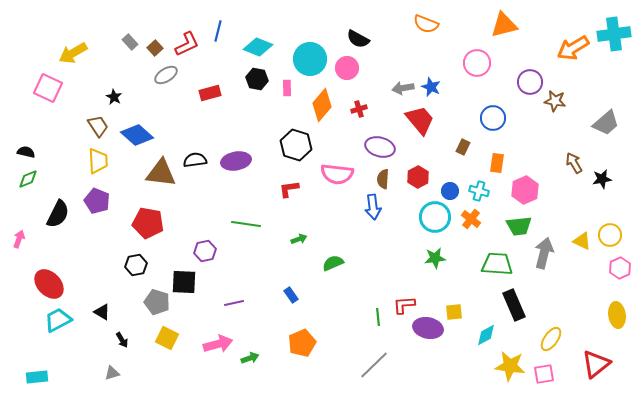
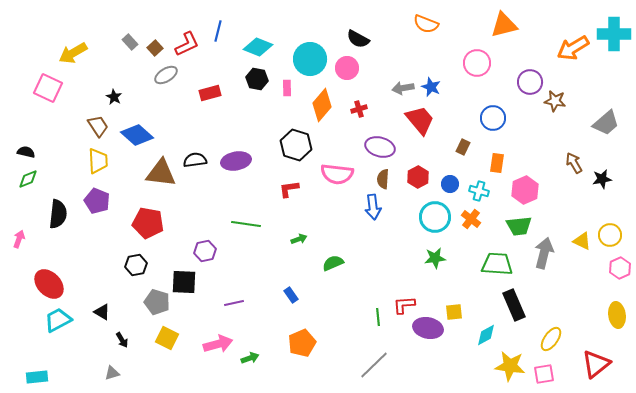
cyan cross at (614, 34): rotated 8 degrees clockwise
blue circle at (450, 191): moved 7 px up
black semicircle at (58, 214): rotated 20 degrees counterclockwise
